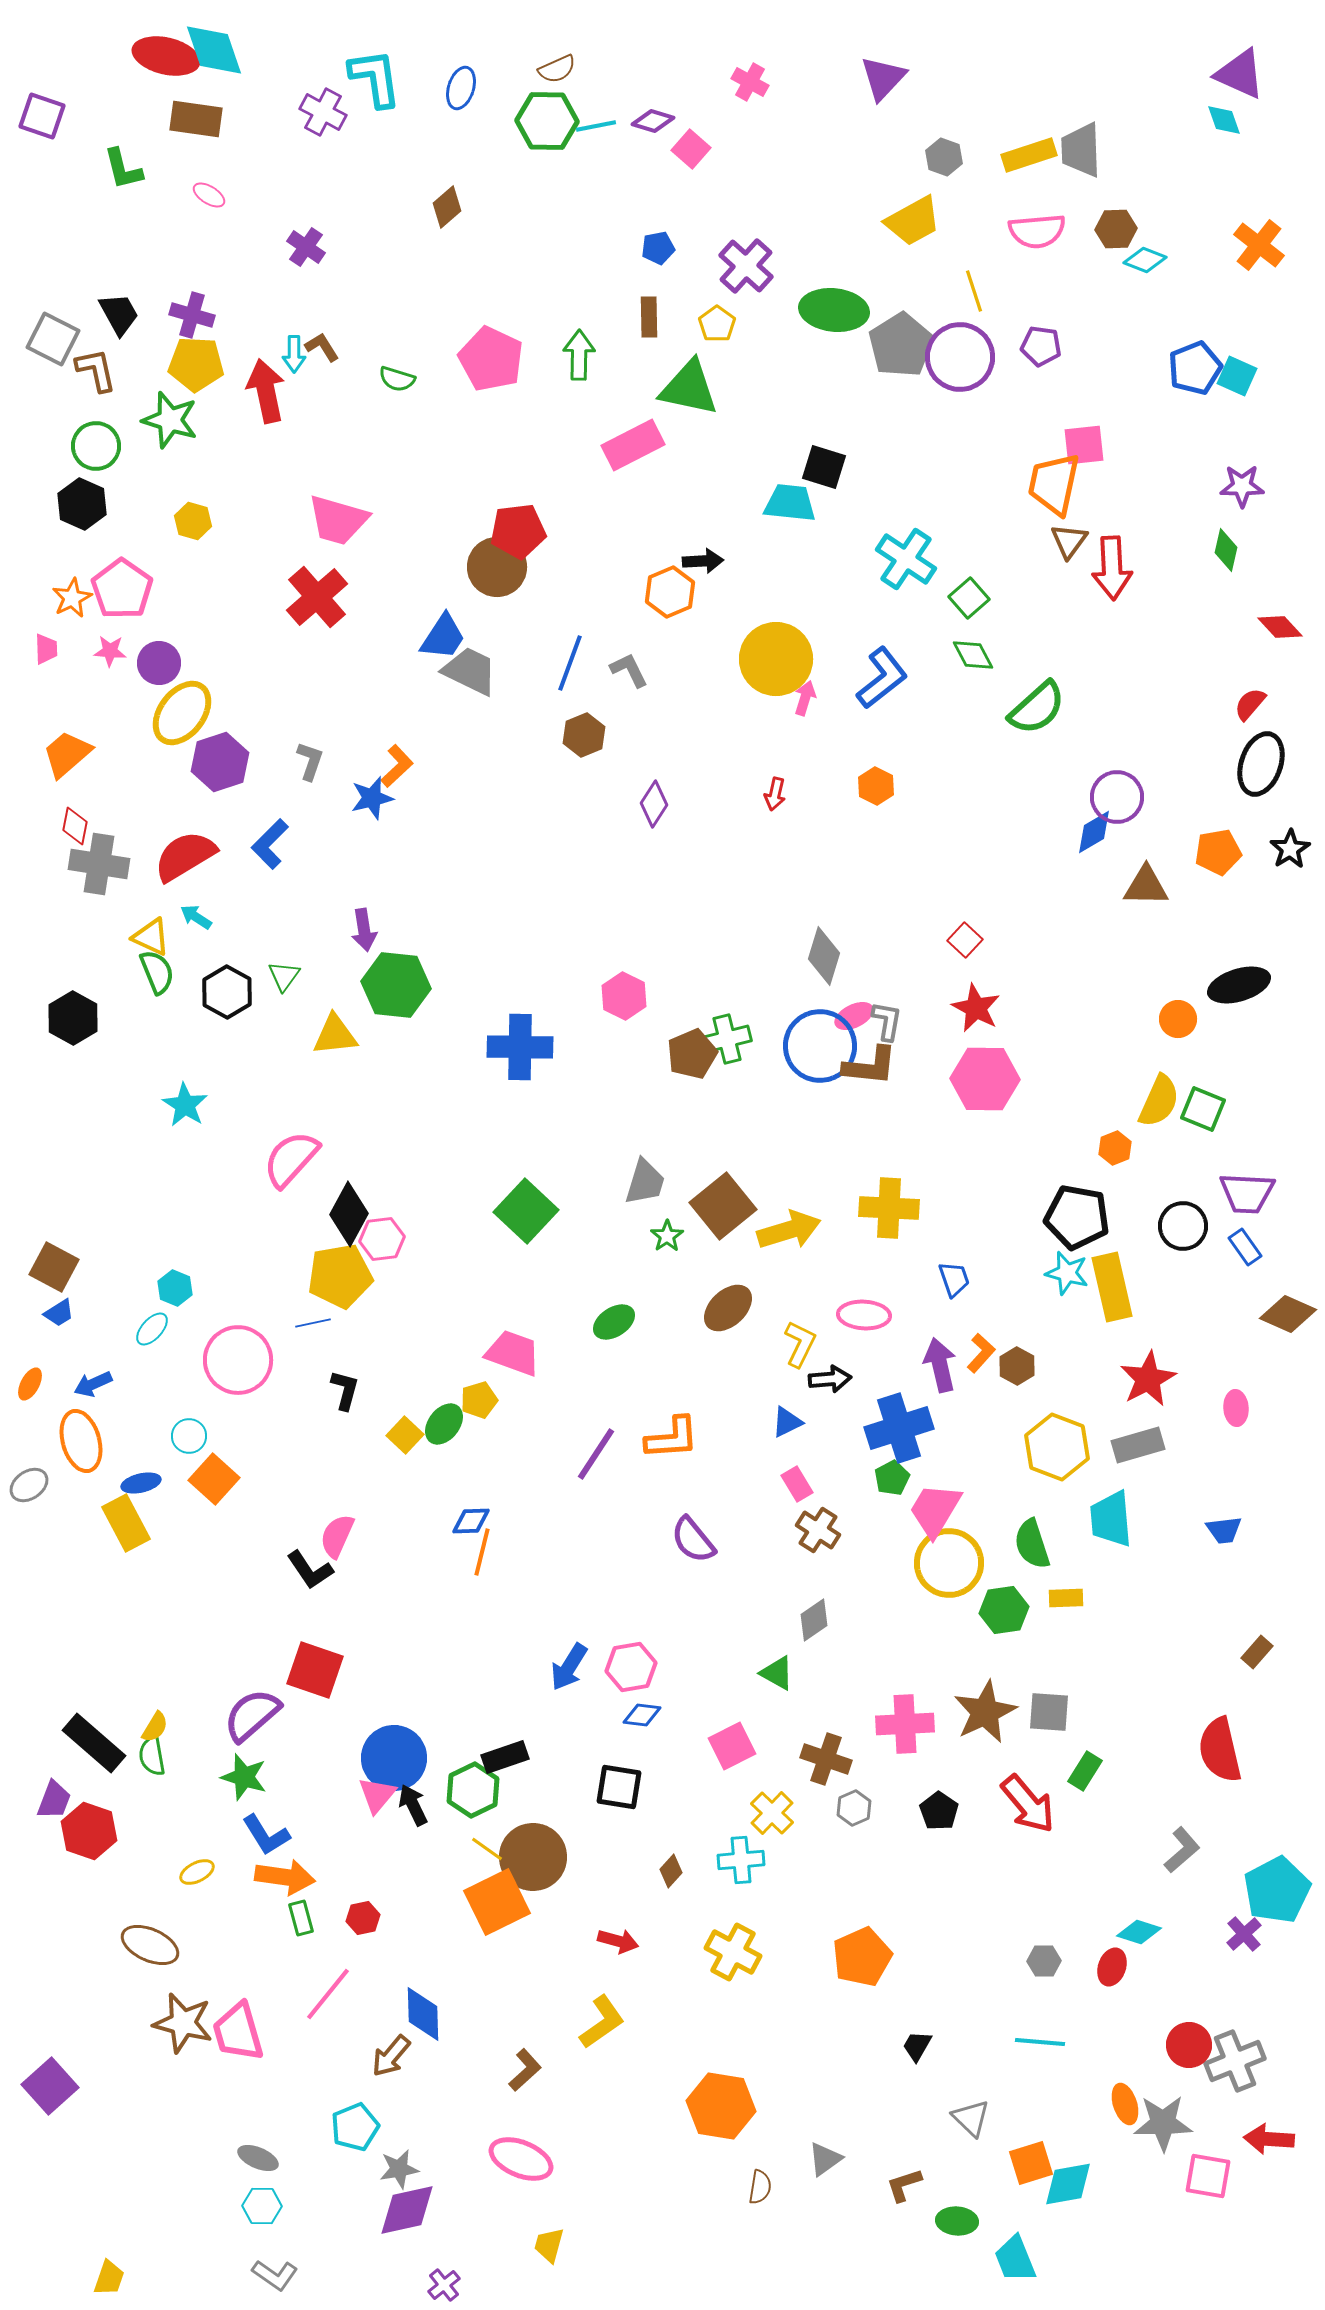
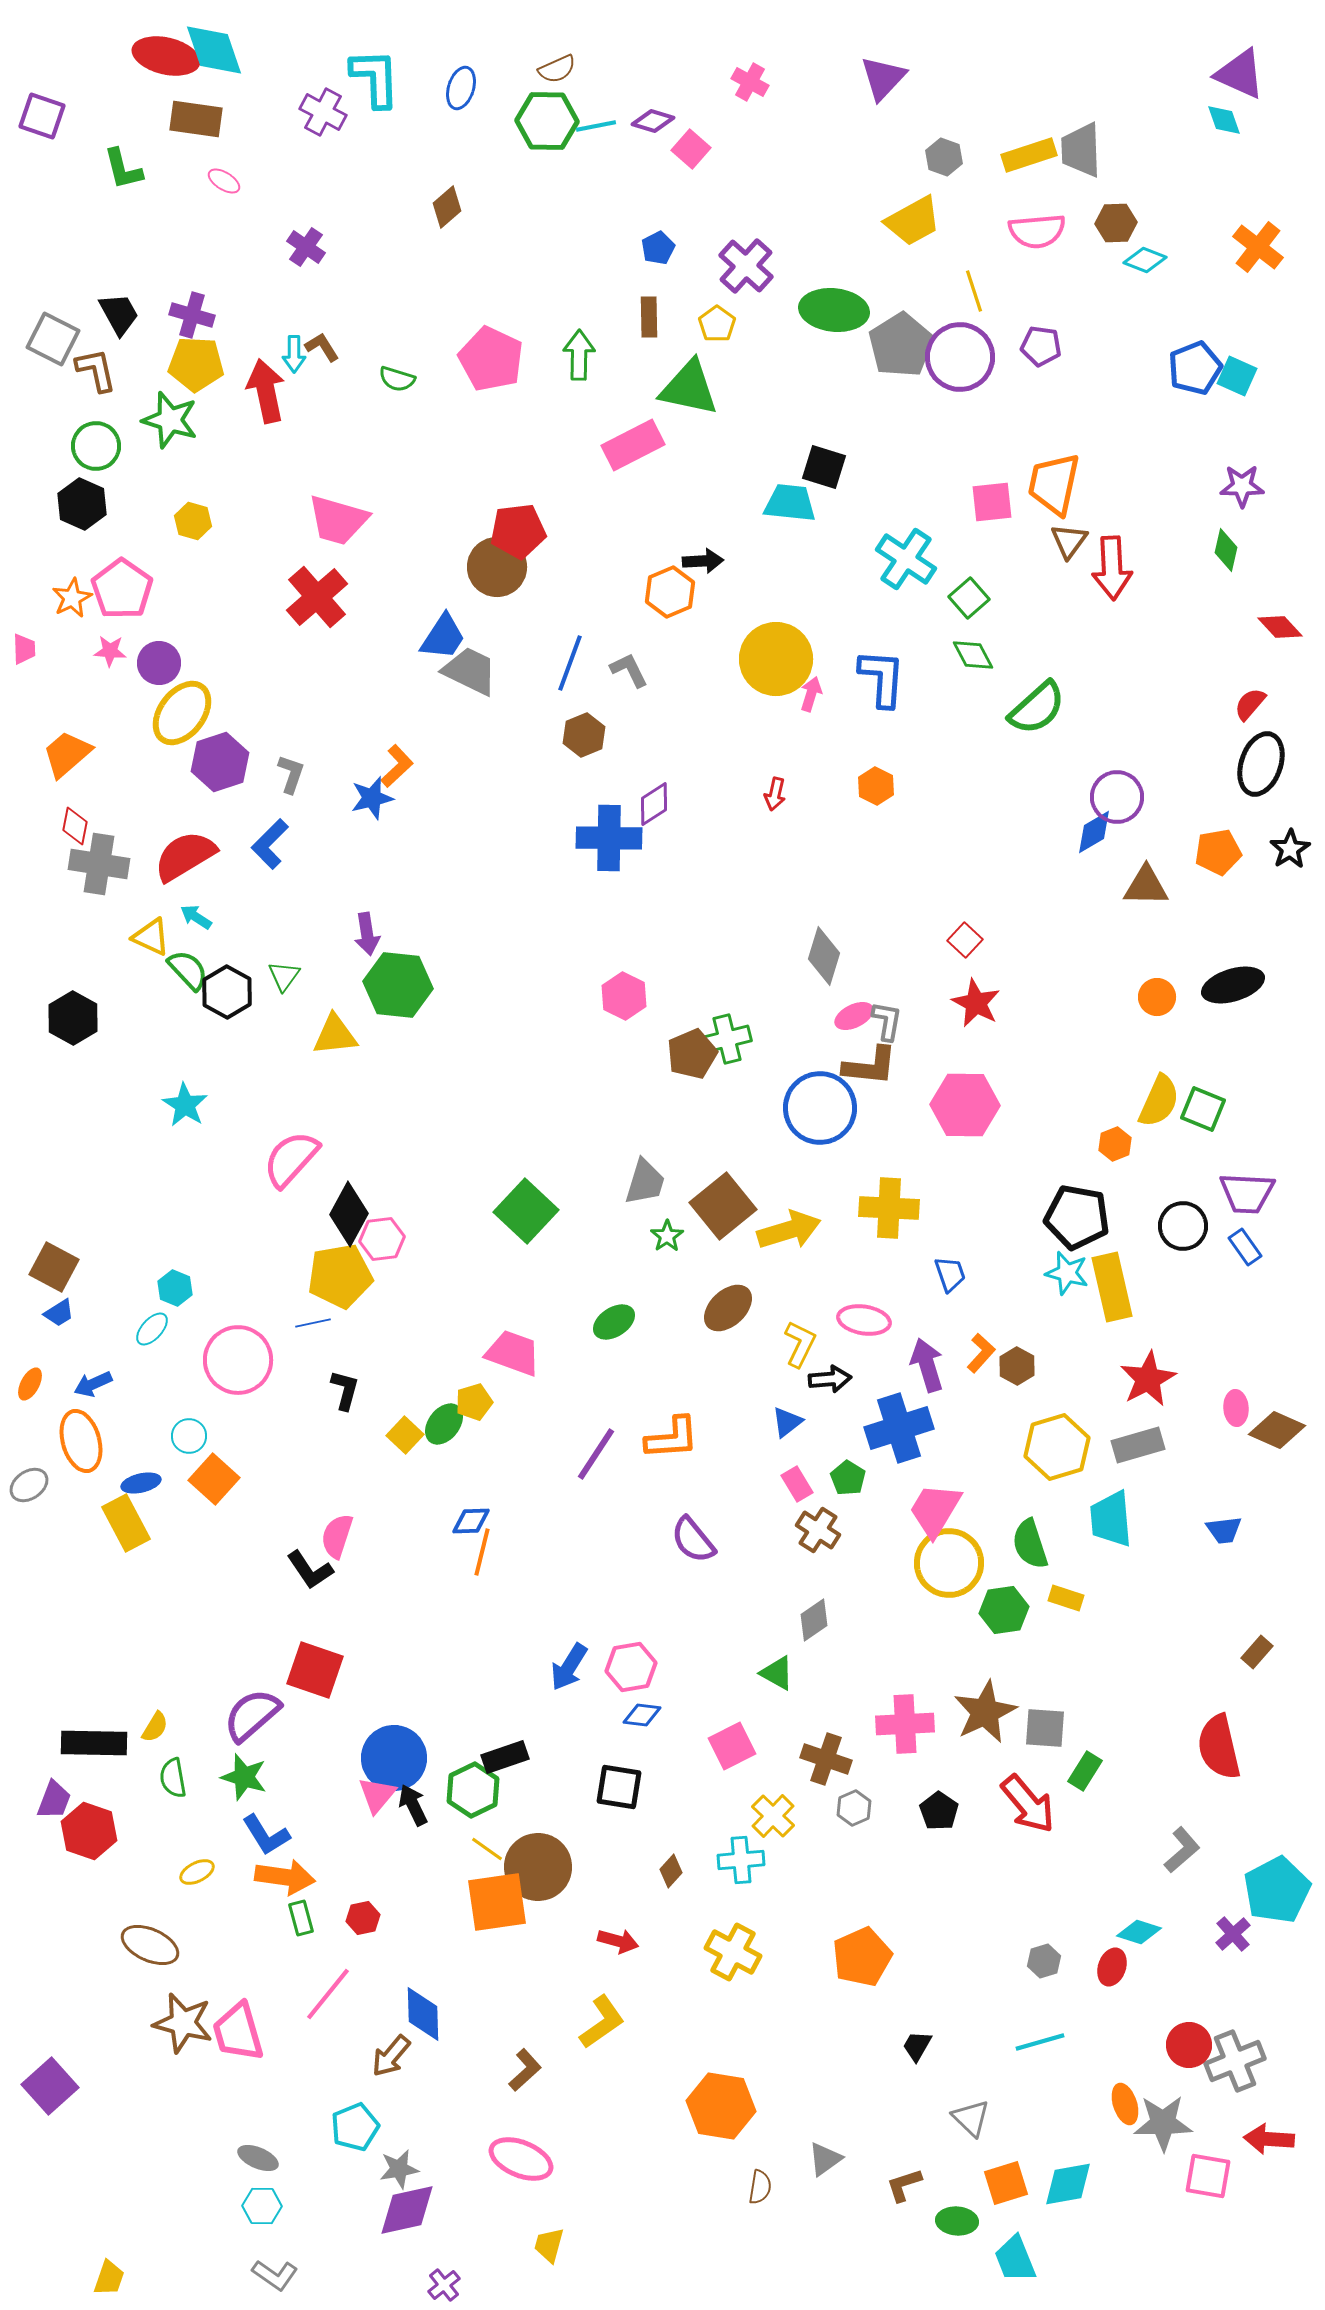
cyan L-shape at (375, 78): rotated 6 degrees clockwise
pink ellipse at (209, 195): moved 15 px right, 14 px up
brown hexagon at (1116, 229): moved 6 px up
orange cross at (1259, 245): moved 1 px left, 2 px down
blue pentagon at (658, 248): rotated 16 degrees counterclockwise
pink square at (1084, 445): moved 92 px left, 57 px down
pink trapezoid at (46, 649): moved 22 px left
blue L-shape at (882, 678): rotated 48 degrees counterclockwise
pink arrow at (805, 698): moved 6 px right, 4 px up
gray L-shape at (310, 761): moved 19 px left, 13 px down
purple diamond at (654, 804): rotated 24 degrees clockwise
purple arrow at (364, 930): moved 3 px right, 4 px down
green semicircle at (157, 972): moved 31 px right, 2 px up; rotated 21 degrees counterclockwise
green hexagon at (396, 985): moved 2 px right
black ellipse at (1239, 985): moved 6 px left
red star at (976, 1008): moved 5 px up
orange circle at (1178, 1019): moved 21 px left, 22 px up
blue circle at (820, 1046): moved 62 px down
blue cross at (520, 1047): moved 89 px right, 209 px up
pink hexagon at (985, 1079): moved 20 px left, 26 px down
orange hexagon at (1115, 1148): moved 4 px up
blue trapezoid at (954, 1279): moved 4 px left, 5 px up
brown diamond at (1288, 1314): moved 11 px left, 116 px down
pink ellipse at (864, 1315): moved 5 px down; rotated 6 degrees clockwise
purple arrow at (940, 1365): moved 13 px left; rotated 4 degrees counterclockwise
yellow pentagon at (479, 1400): moved 5 px left, 2 px down
blue triangle at (787, 1422): rotated 12 degrees counterclockwise
yellow hexagon at (1057, 1447): rotated 22 degrees clockwise
green pentagon at (892, 1478): moved 44 px left; rotated 12 degrees counterclockwise
pink semicircle at (337, 1536): rotated 6 degrees counterclockwise
green semicircle at (1032, 1544): moved 2 px left
yellow rectangle at (1066, 1598): rotated 20 degrees clockwise
gray square at (1049, 1712): moved 4 px left, 16 px down
black rectangle at (94, 1743): rotated 40 degrees counterclockwise
red semicircle at (1220, 1750): moved 1 px left, 3 px up
green semicircle at (152, 1756): moved 21 px right, 22 px down
yellow cross at (772, 1813): moved 1 px right, 3 px down
brown circle at (533, 1857): moved 5 px right, 10 px down
orange square at (497, 1902): rotated 18 degrees clockwise
purple cross at (1244, 1934): moved 11 px left
gray hexagon at (1044, 1961): rotated 16 degrees counterclockwise
cyan line at (1040, 2042): rotated 21 degrees counterclockwise
orange square at (1031, 2163): moved 25 px left, 20 px down
